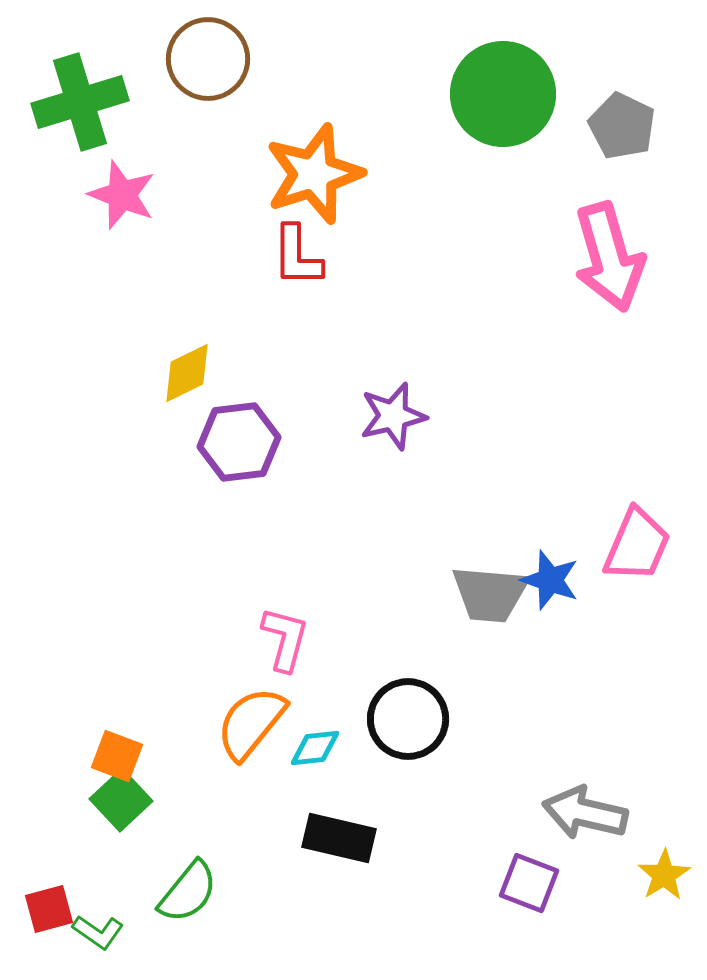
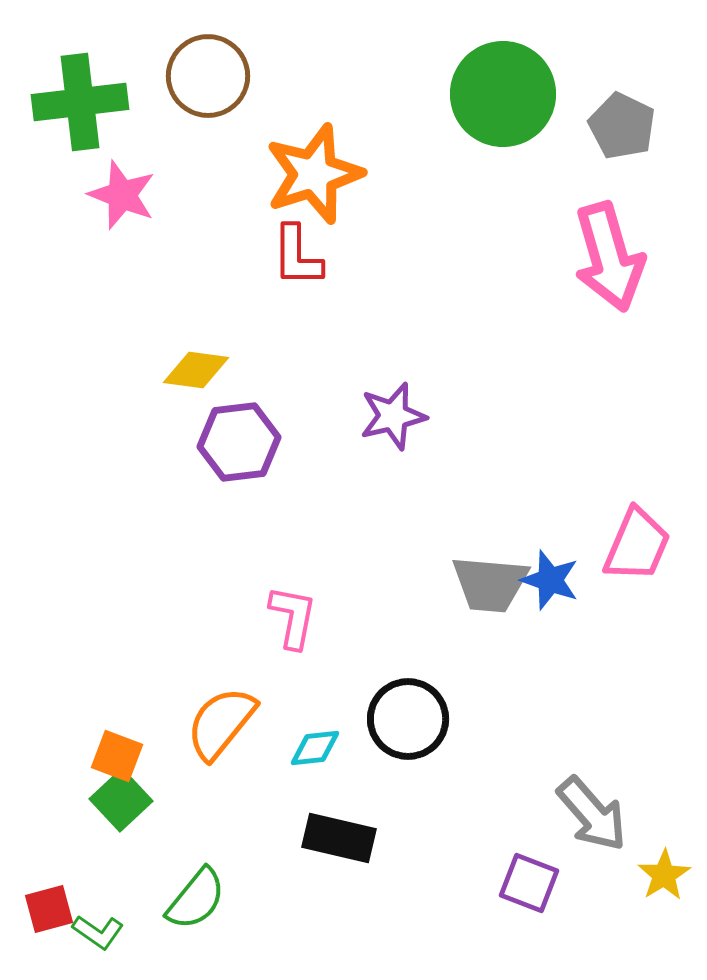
brown circle: moved 17 px down
green cross: rotated 10 degrees clockwise
yellow diamond: moved 9 px right, 3 px up; rotated 34 degrees clockwise
gray trapezoid: moved 10 px up
pink L-shape: moved 8 px right, 22 px up; rotated 4 degrees counterclockwise
orange semicircle: moved 30 px left
gray arrow: moved 7 px right, 1 px down; rotated 144 degrees counterclockwise
green semicircle: moved 8 px right, 7 px down
